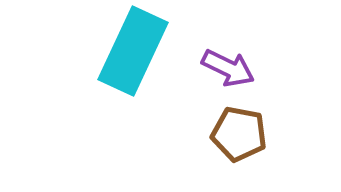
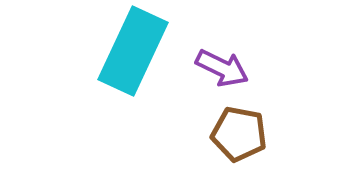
purple arrow: moved 6 px left
